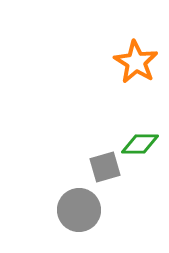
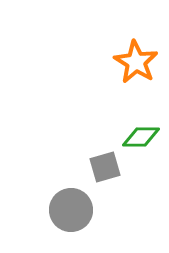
green diamond: moved 1 px right, 7 px up
gray circle: moved 8 px left
